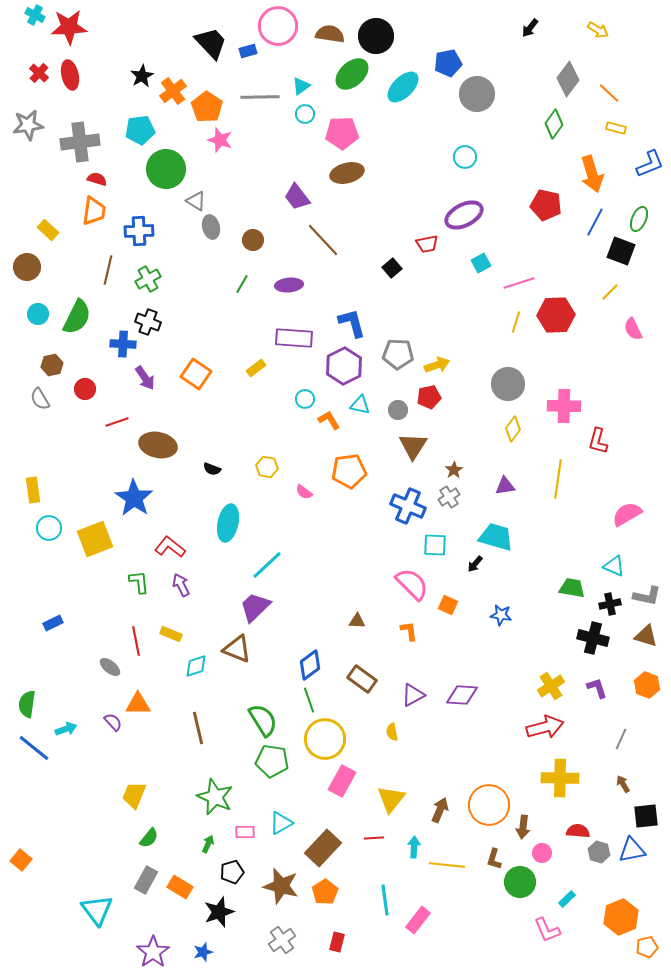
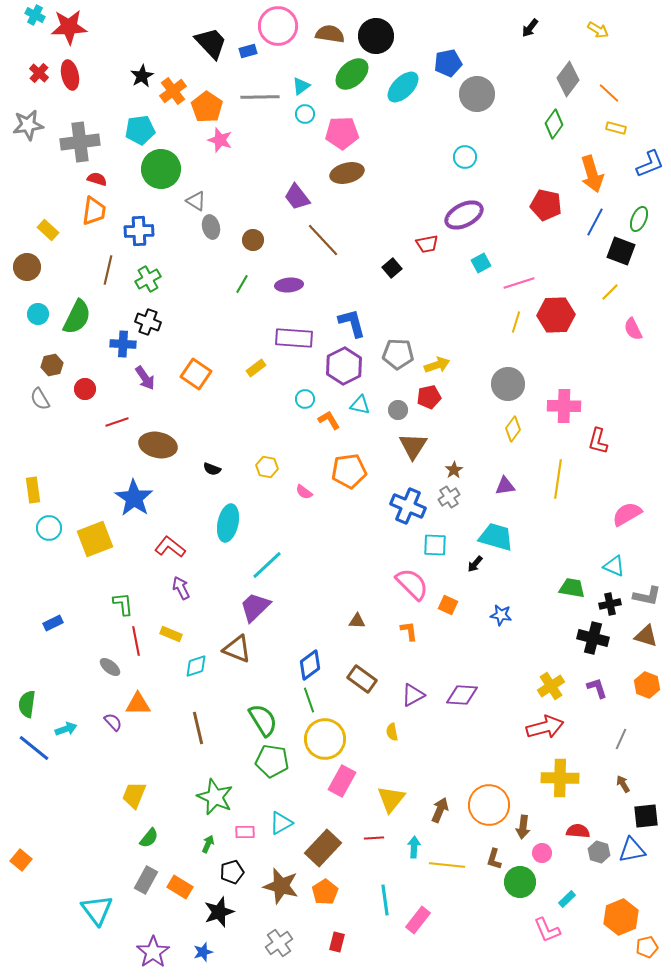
green circle at (166, 169): moved 5 px left
green L-shape at (139, 582): moved 16 px left, 22 px down
purple arrow at (181, 585): moved 3 px down
gray cross at (282, 940): moved 3 px left, 3 px down
